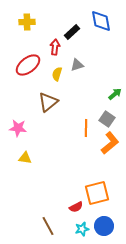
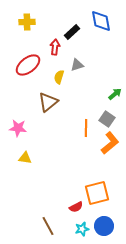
yellow semicircle: moved 2 px right, 3 px down
